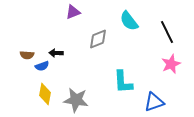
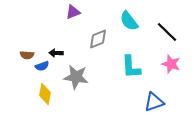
black line: rotated 20 degrees counterclockwise
pink star: rotated 30 degrees counterclockwise
cyan L-shape: moved 8 px right, 15 px up
gray star: moved 23 px up
